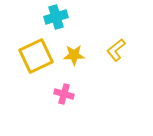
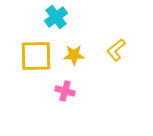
cyan cross: rotated 20 degrees counterclockwise
yellow square: rotated 24 degrees clockwise
pink cross: moved 1 px right, 3 px up
